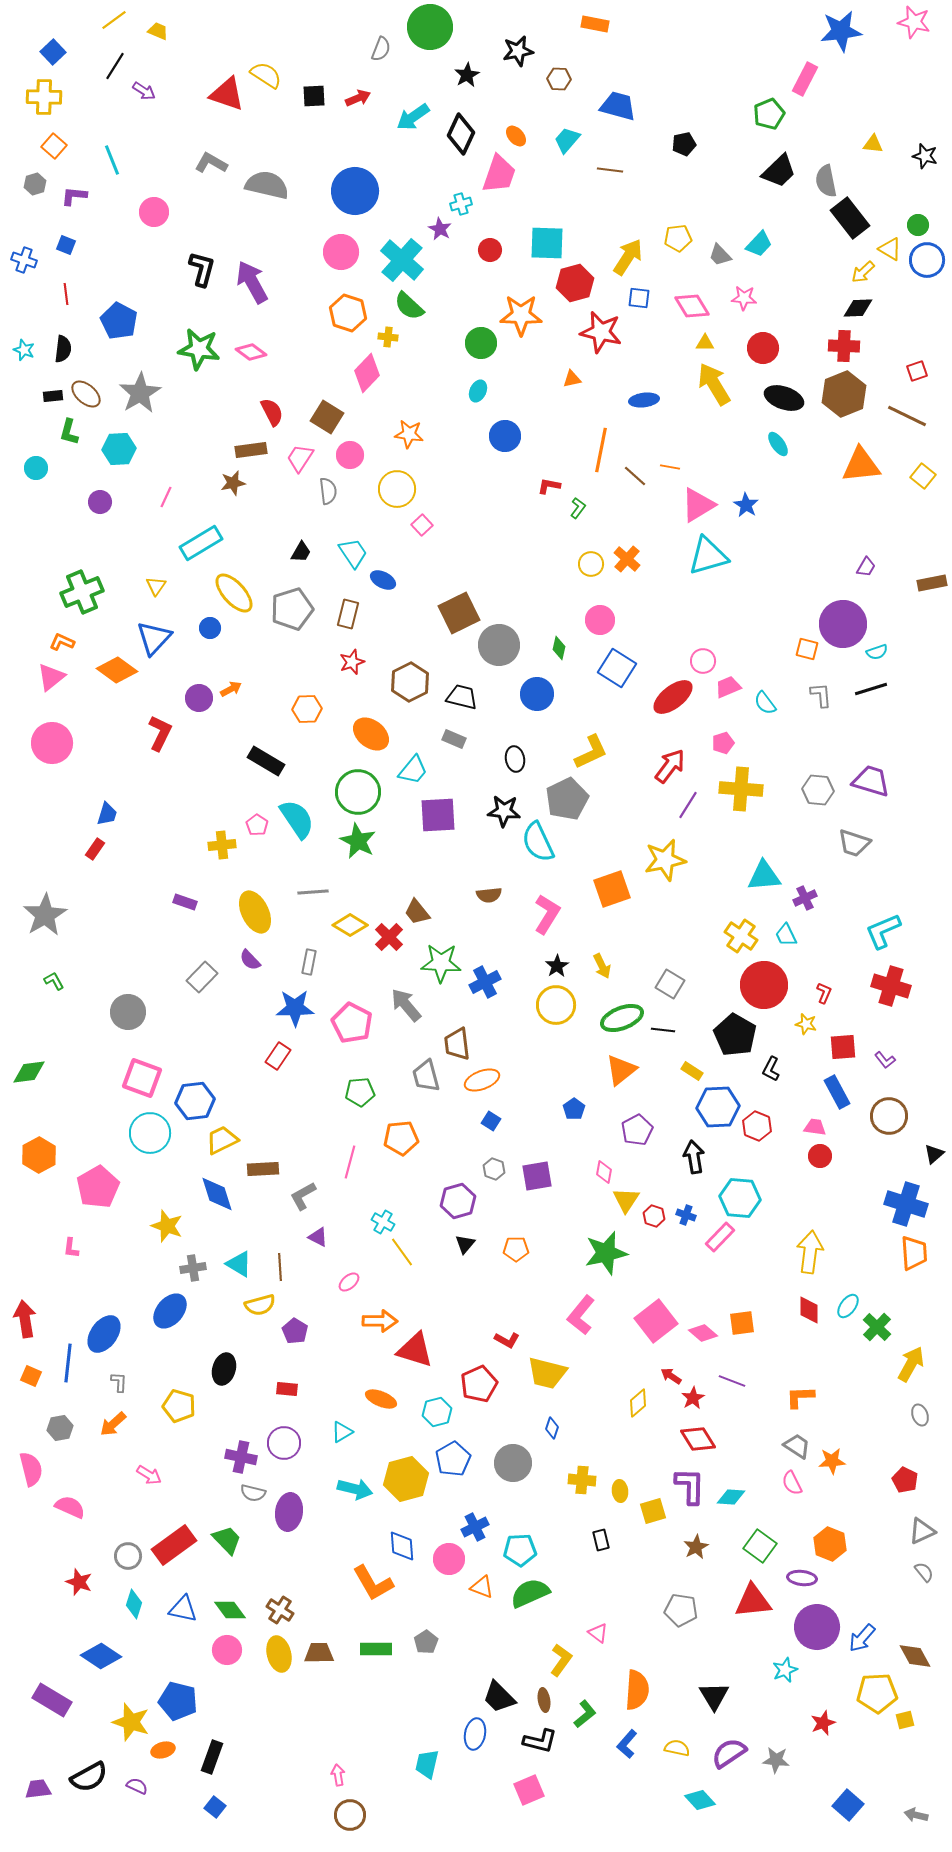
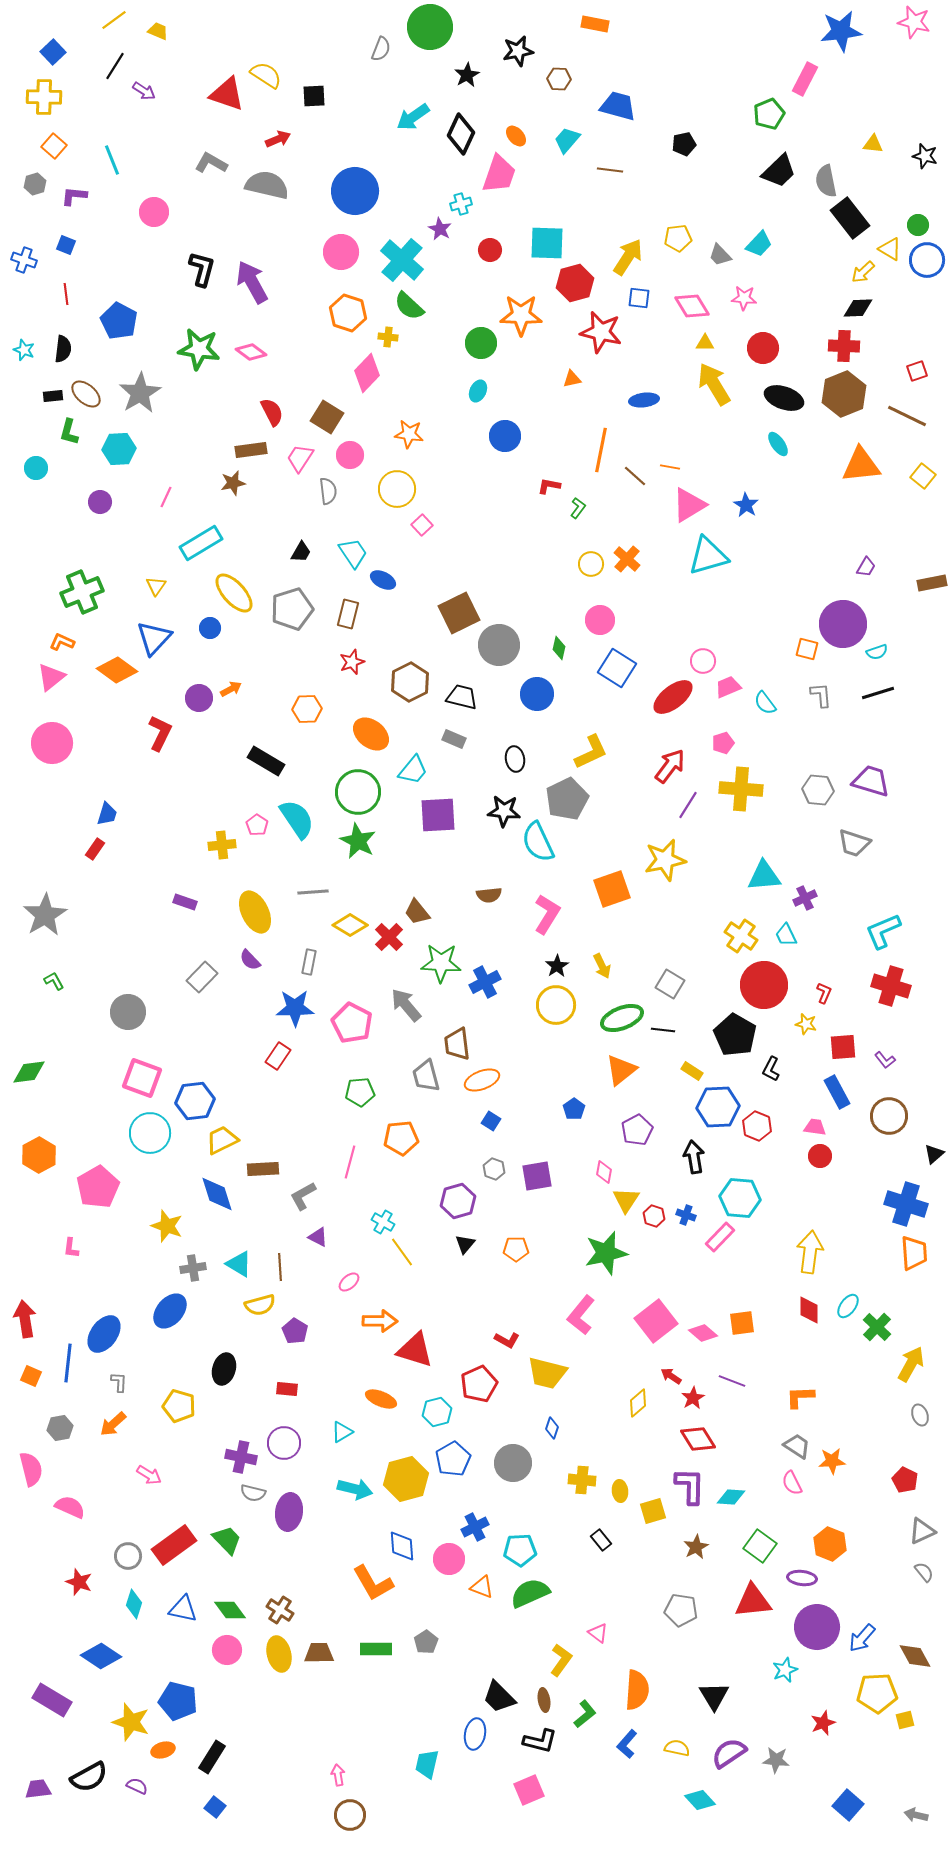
red arrow at (358, 98): moved 80 px left, 41 px down
pink triangle at (698, 505): moved 9 px left
black line at (871, 689): moved 7 px right, 4 px down
black rectangle at (601, 1540): rotated 25 degrees counterclockwise
black rectangle at (212, 1757): rotated 12 degrees clockwise
